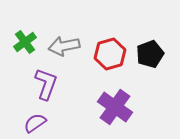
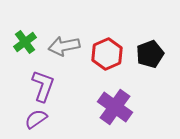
red hexagon: moved 3 px left; rotated 8 degrees counterclockwise
purple L-shape: moved 3 px left, 2 px down
purple semicircle: moved 1 px right, 4 px up
